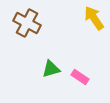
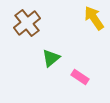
brown cross: rotated 24 degrees clockwise
green triangle: moved 11 px up; rotated 24 degrees counterclockwise
